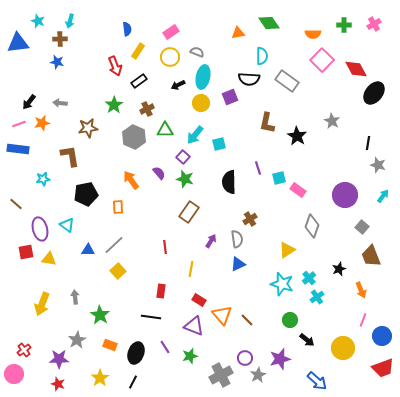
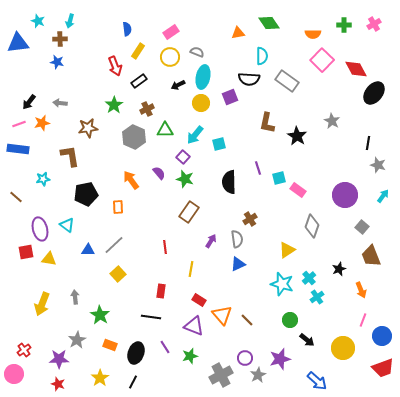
brown line at (16, 204): moved 7 px up
yellow square at (118, 271): moved 3 px down
